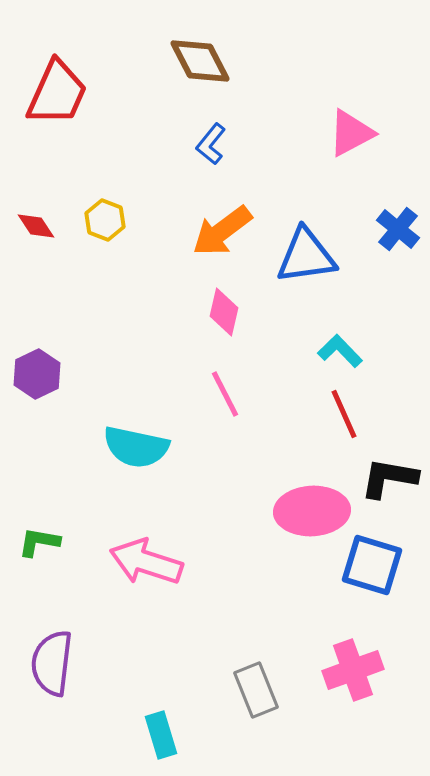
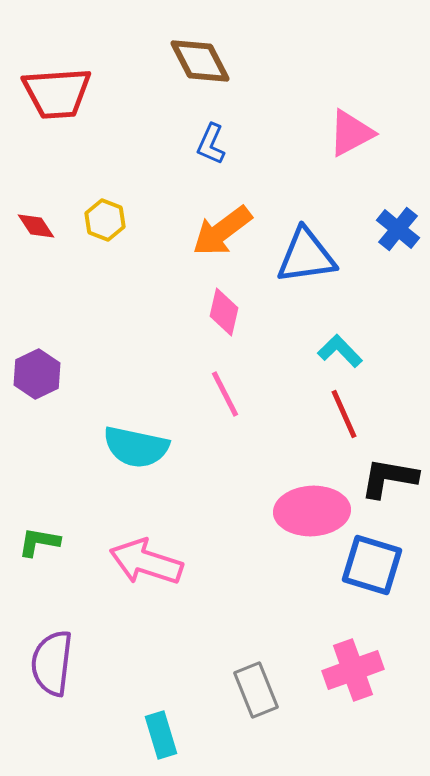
red trapezoid: rotated 62 degrees clockwise
blue L-shape: rotated 15 degrees counterclockwise
